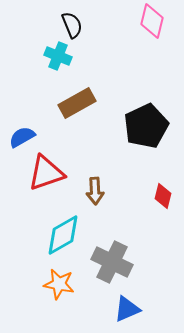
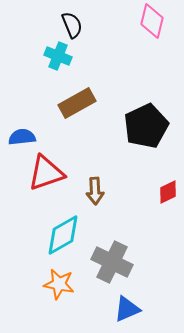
blue semicircle: rotated 24 degrees clockwise
red diamond: moved 5 px right, 4 px up; rotated 50 degrees clockwise
